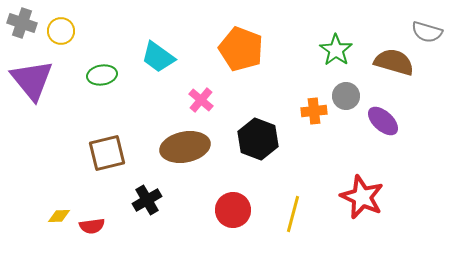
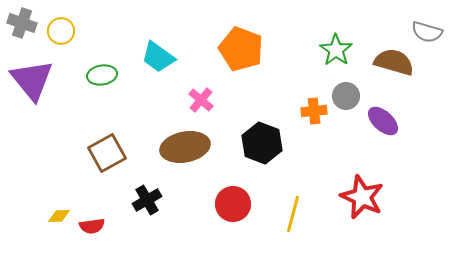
black hexagon: moved 4 px right, 4 px down
brown square: rotated 15 degrees counterclockwise
red circle: moved 6 px up
